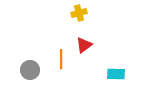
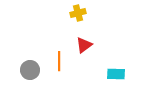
yellow cross: moved 1 px left
orange line: moved 2 px left, 2 px down
